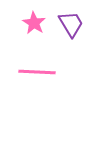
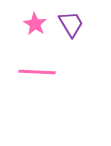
pink star: moved 1 px right, 1 px down
